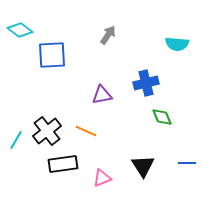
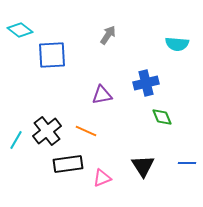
black rectangle: moved 5 px right
